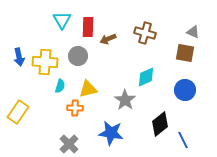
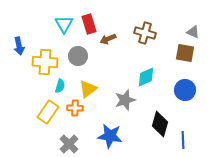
cyan triangle: moved 2 px right, 4 px down
red rectangle: moved 1 px right, 3 px up; rotated 18 degrees counterclockwise
blue arrow: moved 11 px up
yellow triangle: rotated 24 degrees counterclockwise
gray star: rotated 20 degrees clockwise
yellow rectangle: moved 30 px right
black diamond: rotated 35 degrees counterclockwise
blue star: moved 1 px left, 3 px down
blue line: rotated 24 degrees clockwise
